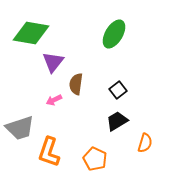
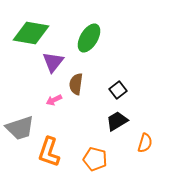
green ellipse: moved 25 px left, 4 px down
orange pentagon: rotated 10 degrees counterclockwise
